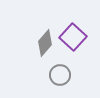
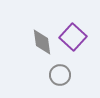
gray diamond: moved 3 px left, 1 px up; rotated 48 degrees counterclockwise
